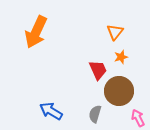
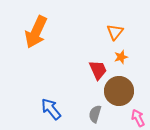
blue arrow: moved 2 px up; rotated 20 degrees clockwise
